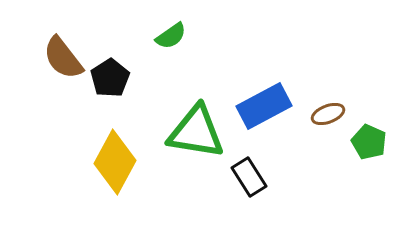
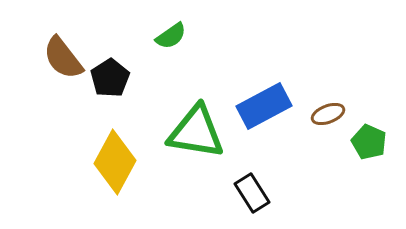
black rectangle: moved 3 px right, 16 px down
